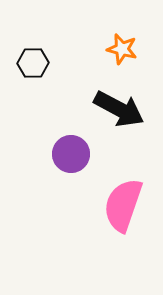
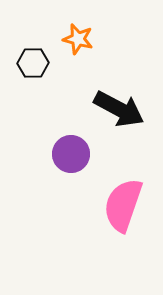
orange star: moved 44 px left, 10 px up
